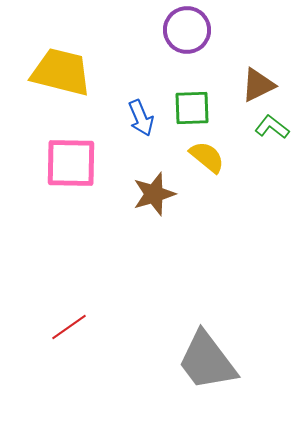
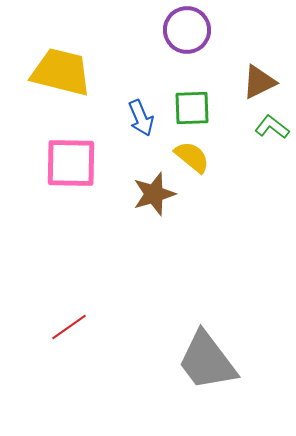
brown triangle: moved 1 px right, 3 px up
yellow semicircle: moved 15 px left
